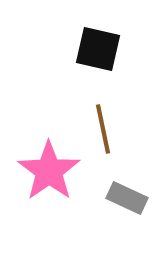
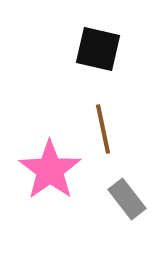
pink star: moved 1 px right, 1 px up
gray rectangle: moved 1 px down; rotated 27 degrees clockwise
